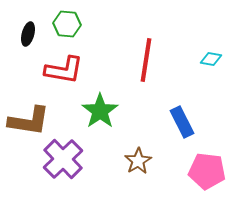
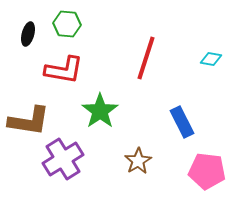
red line: moved 2 px up; rotated 9 degrees clockwise
purple cross: rotated 12 degrees clockwise
